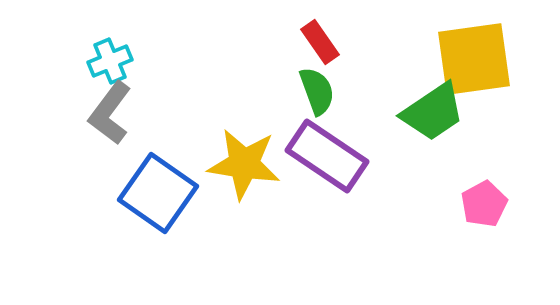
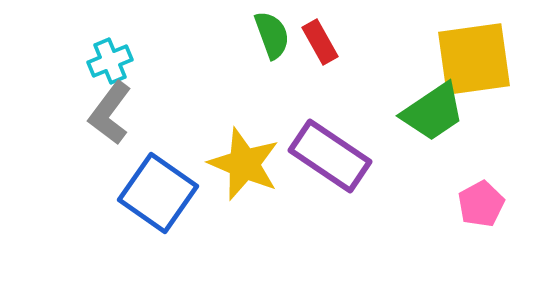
red rectangle: rotated 6 degrees clockwise
green semicircle: moved 45 px left, 56 px up
purple rectangle: moved 3 px right
yellow star: rotated 14 degrees clockwise
pink pentagon: moved 3 px left
